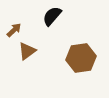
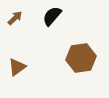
brown arrow: moved 1 px right, 12 px up
brown triangle: moved 10 px left, 16 px down
